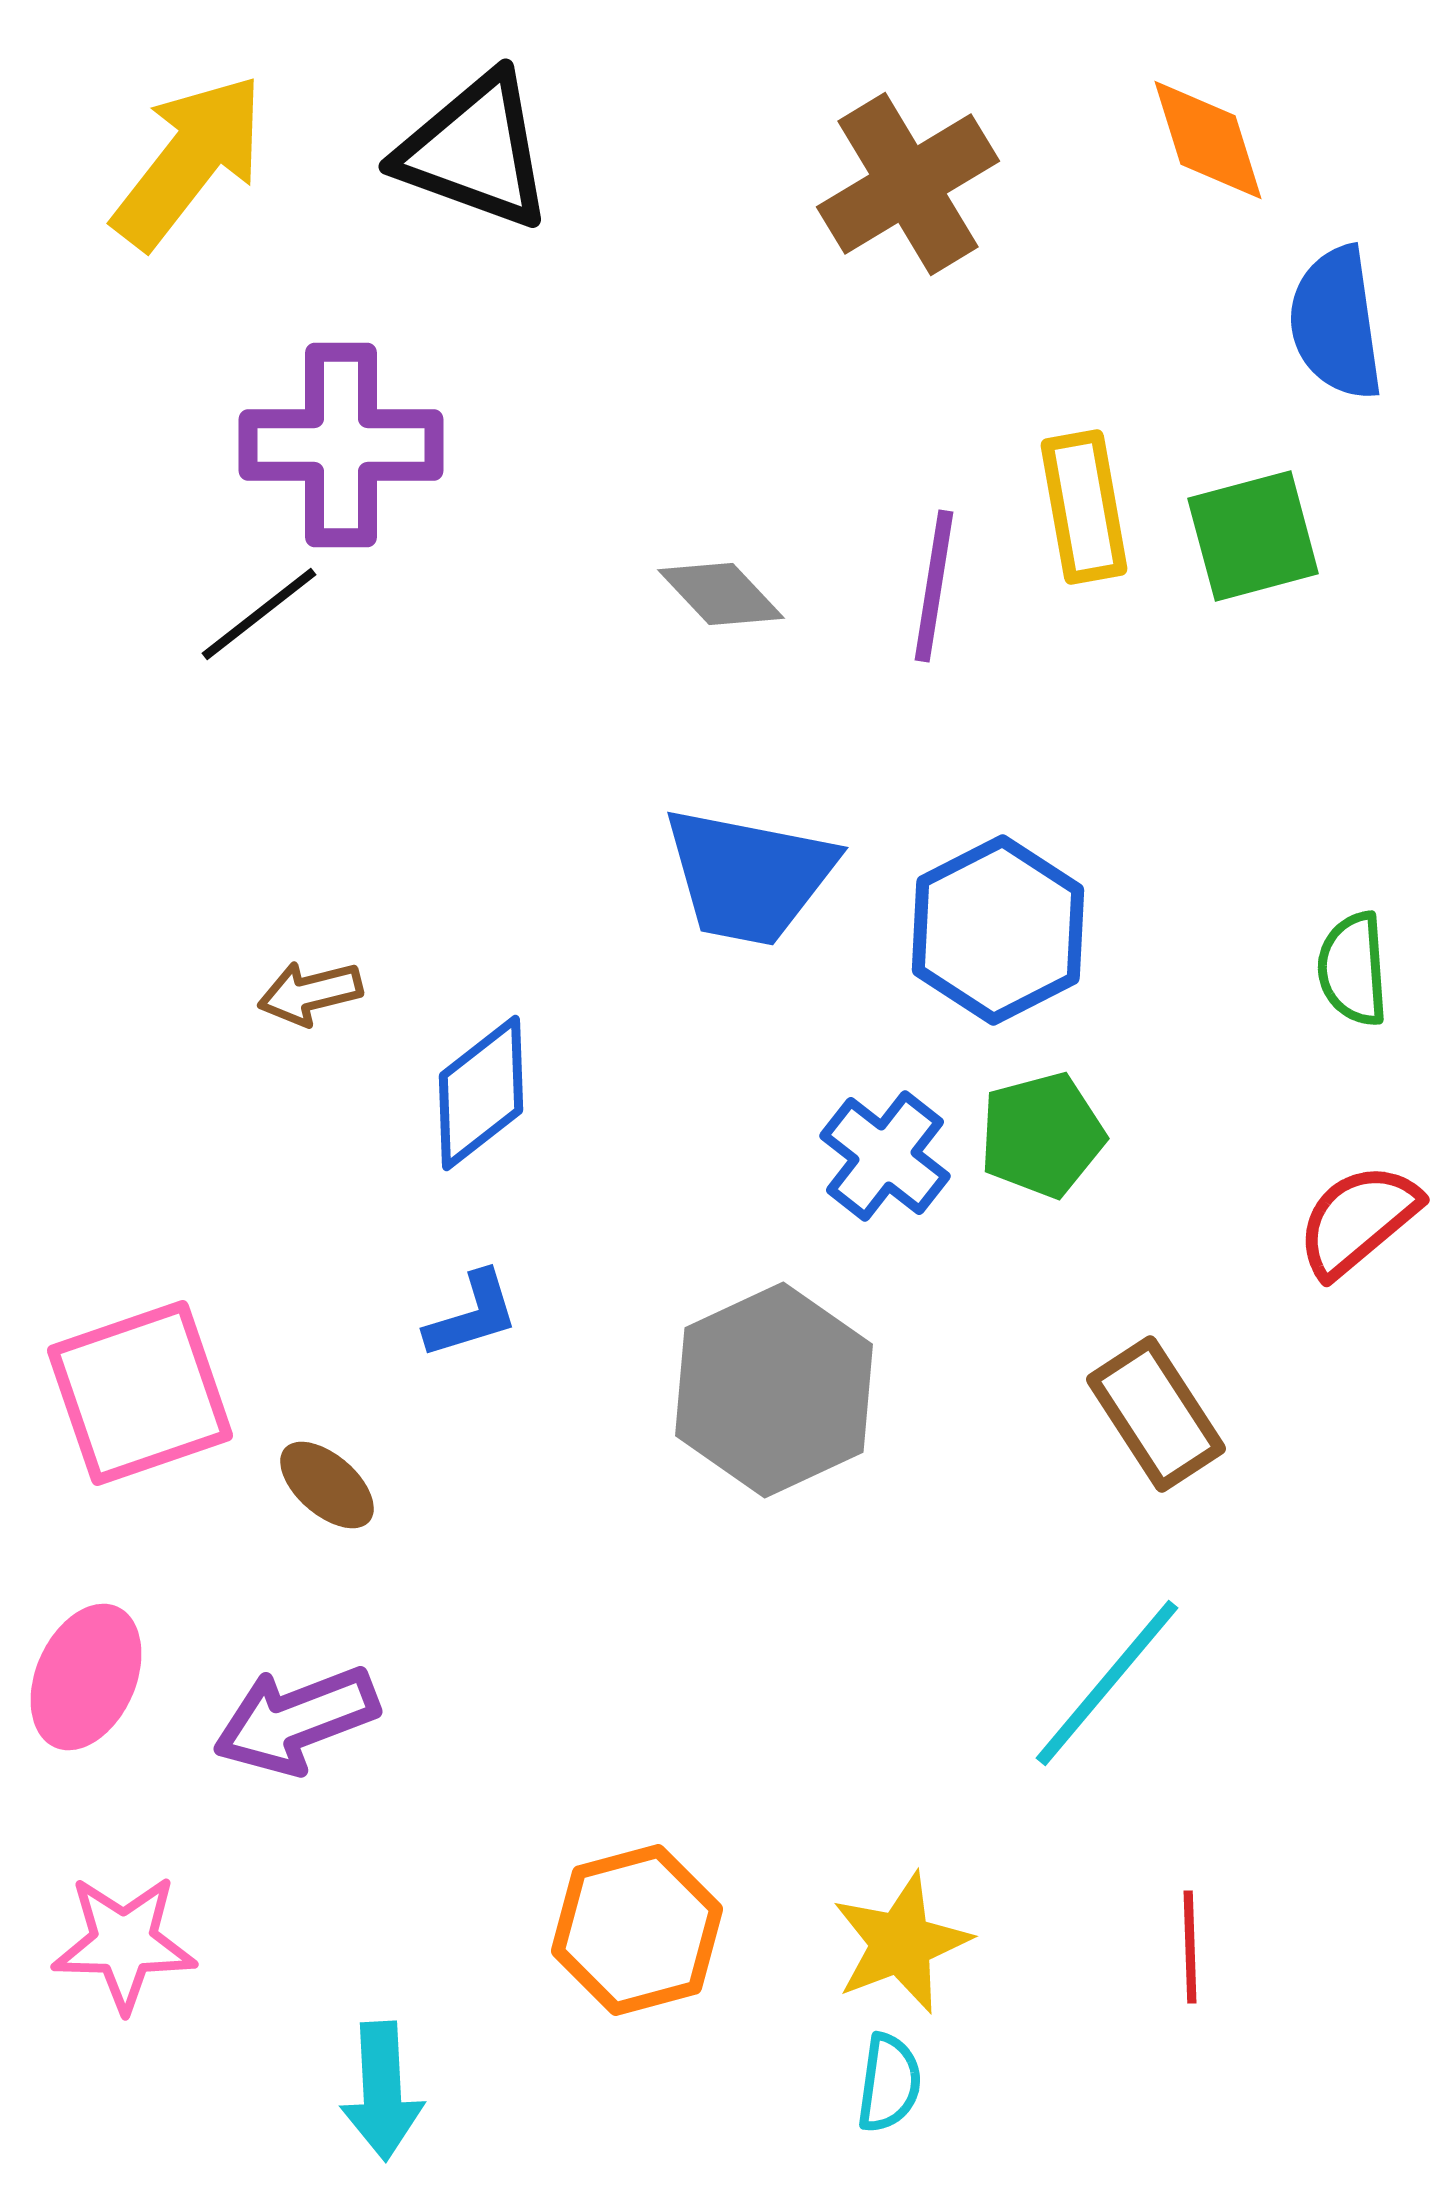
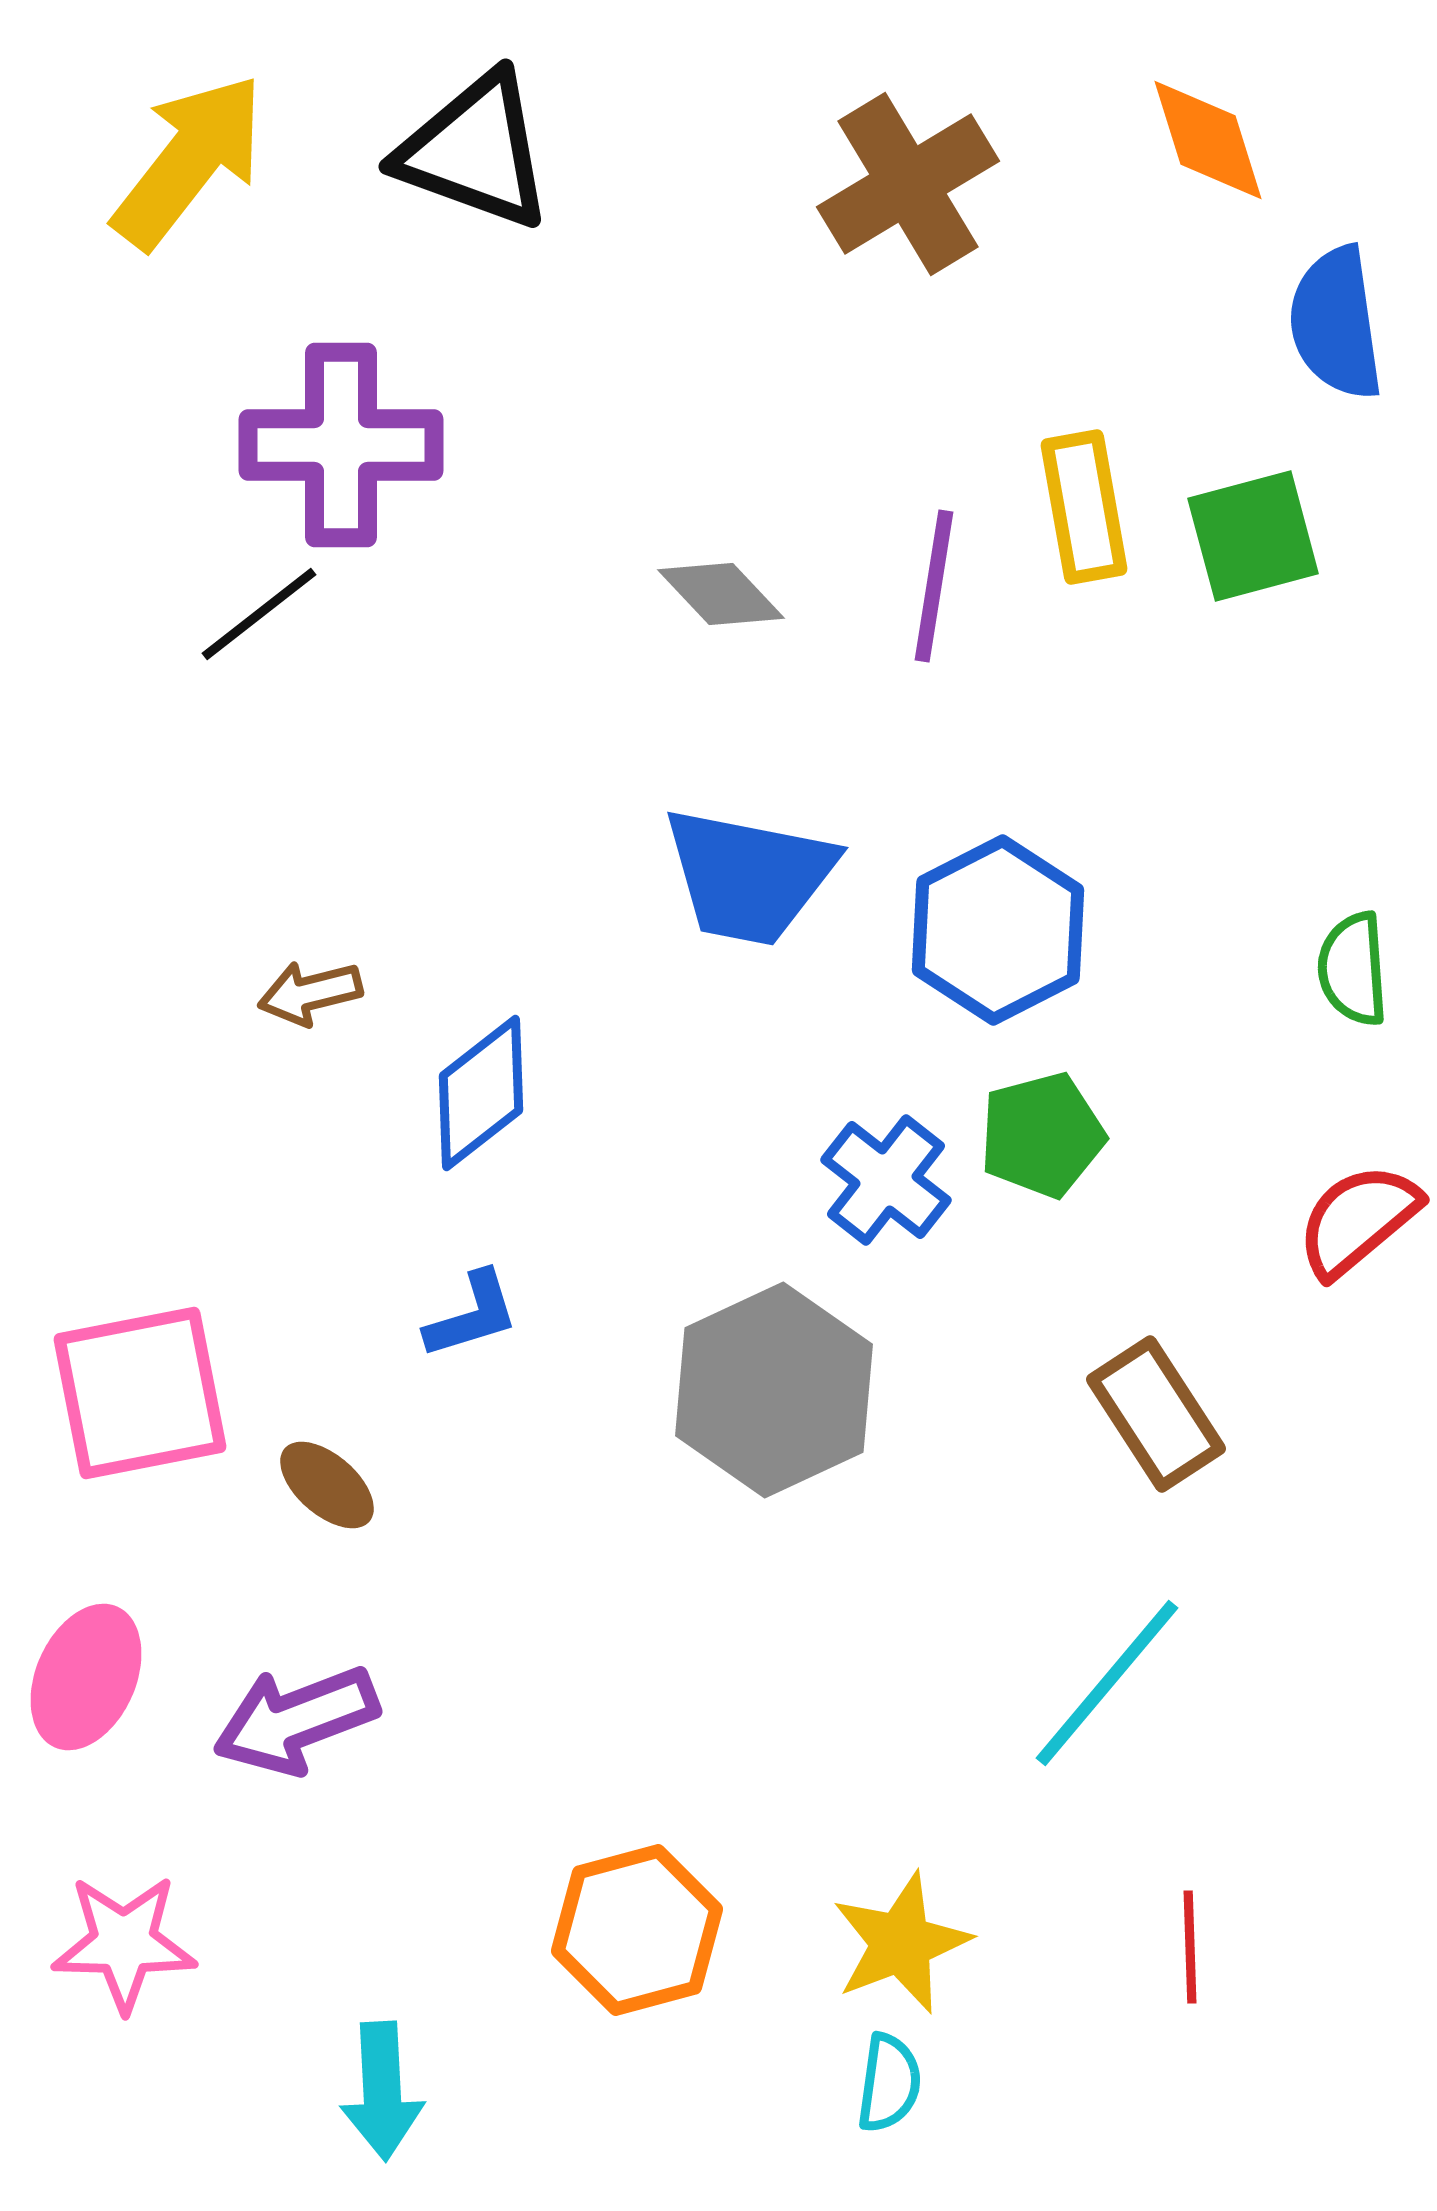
blue cross: moved 1 px right, 24 px down
pink square: rotated 8 degrees clockwise
